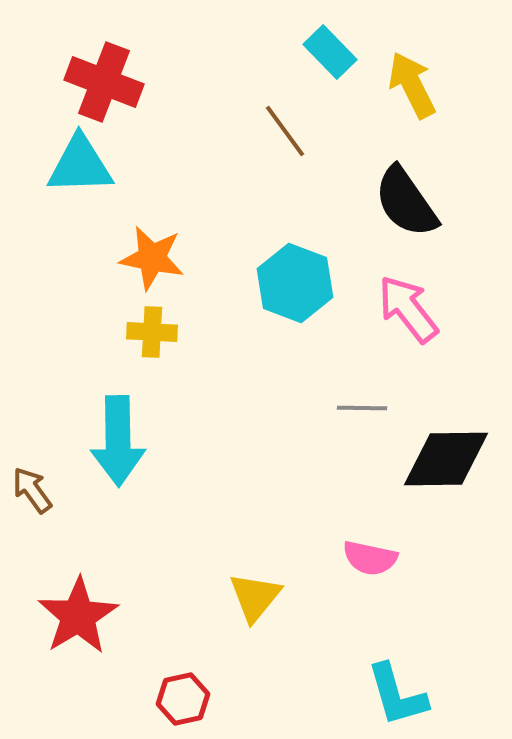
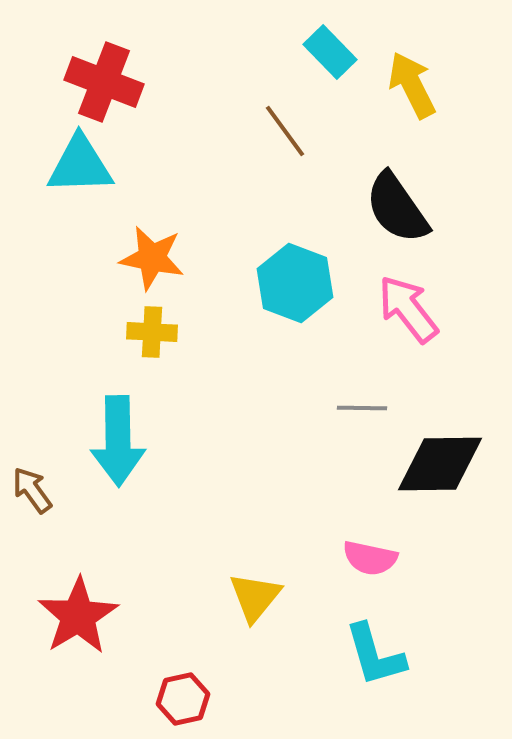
black semicircle: moved 9 px left, 6 px down
black diamond: moved 6 px left, 5 px down
cyan L-shape: moved 22 px left, 40 px up
